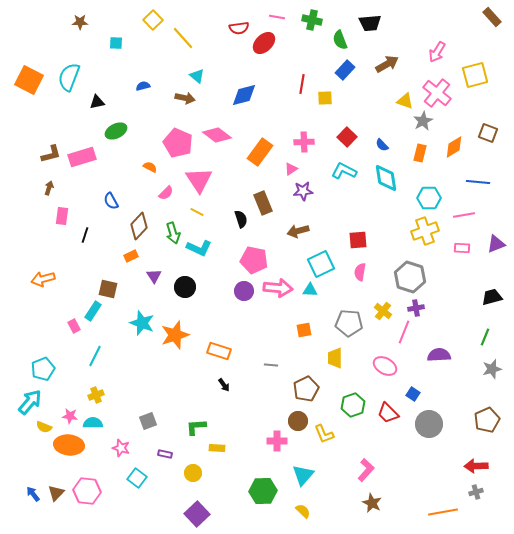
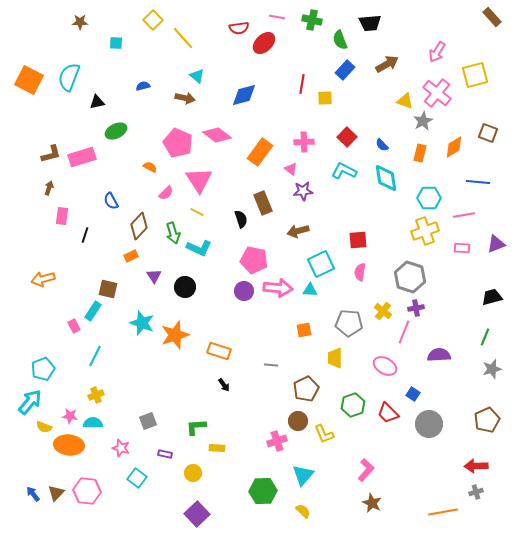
pink triangle at (291, 169): rotated 48 degrees counterclockwise
pink cross at (277, 441): rotated 18 degrees counterclockwise
